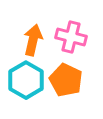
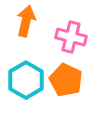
orange arrow: moved 7 px left, 19 px up
